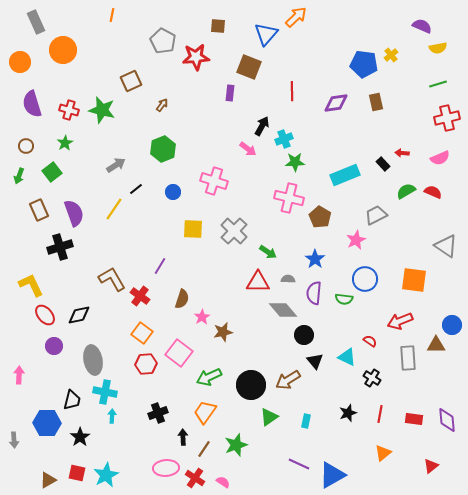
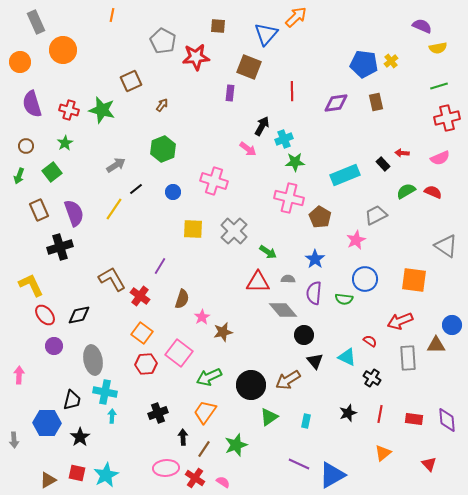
yellow cross at (391, 55): moved 6 px down
green line at (438, 84): moved 1 px right, 2 px down
red triangle at (431, 466): moved 2 px left, 2 px up; rotated 35 degrees counterclockwise
